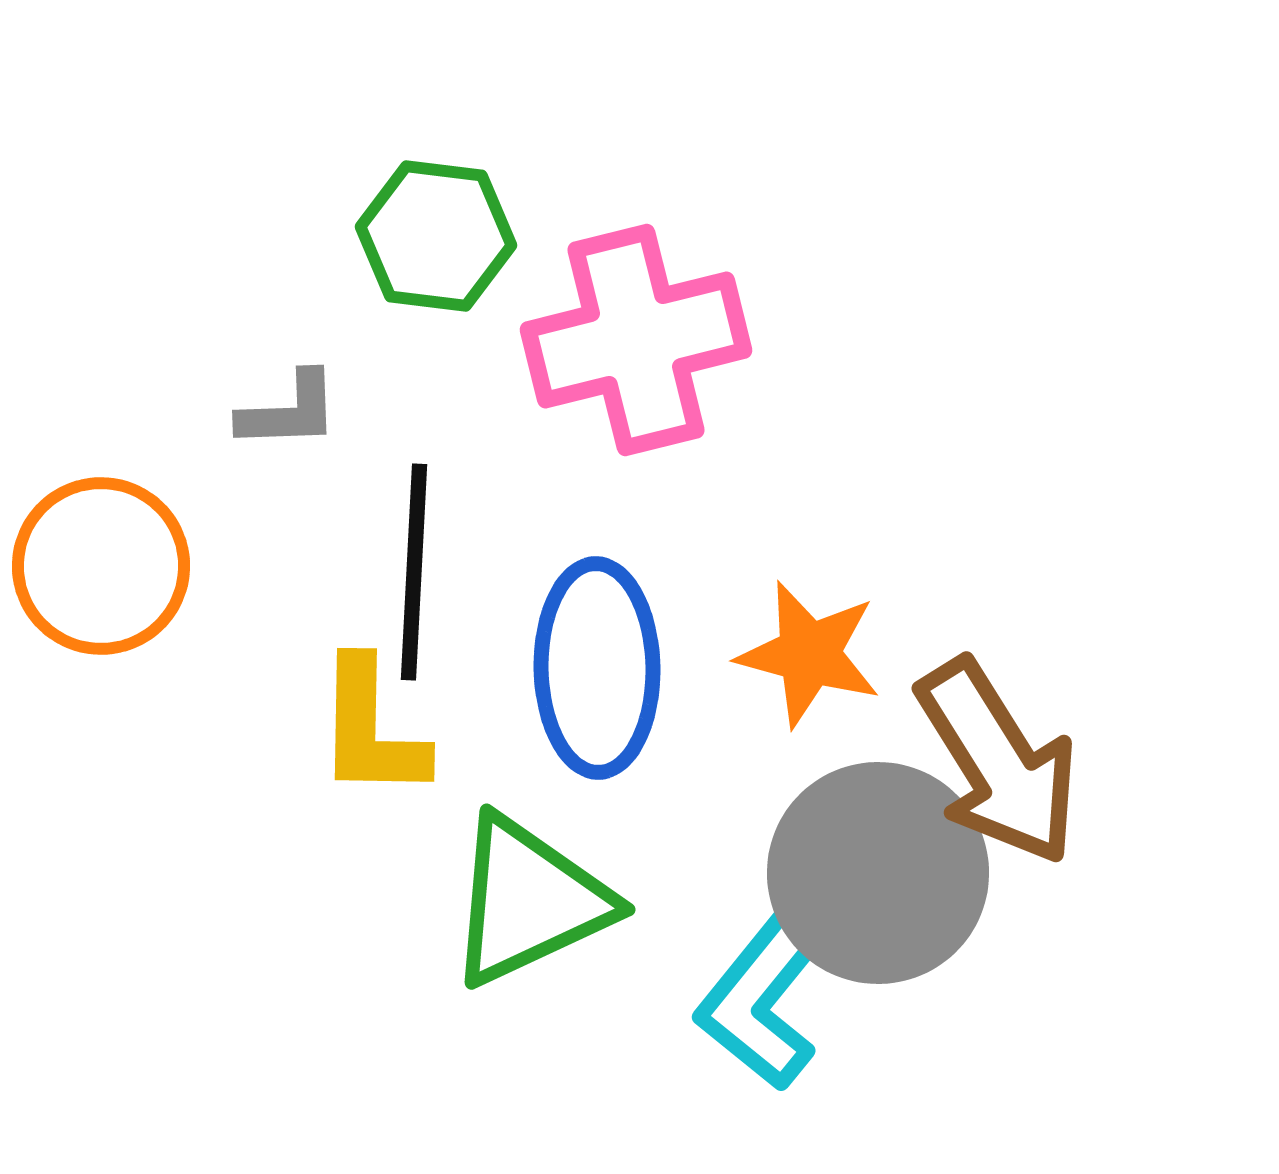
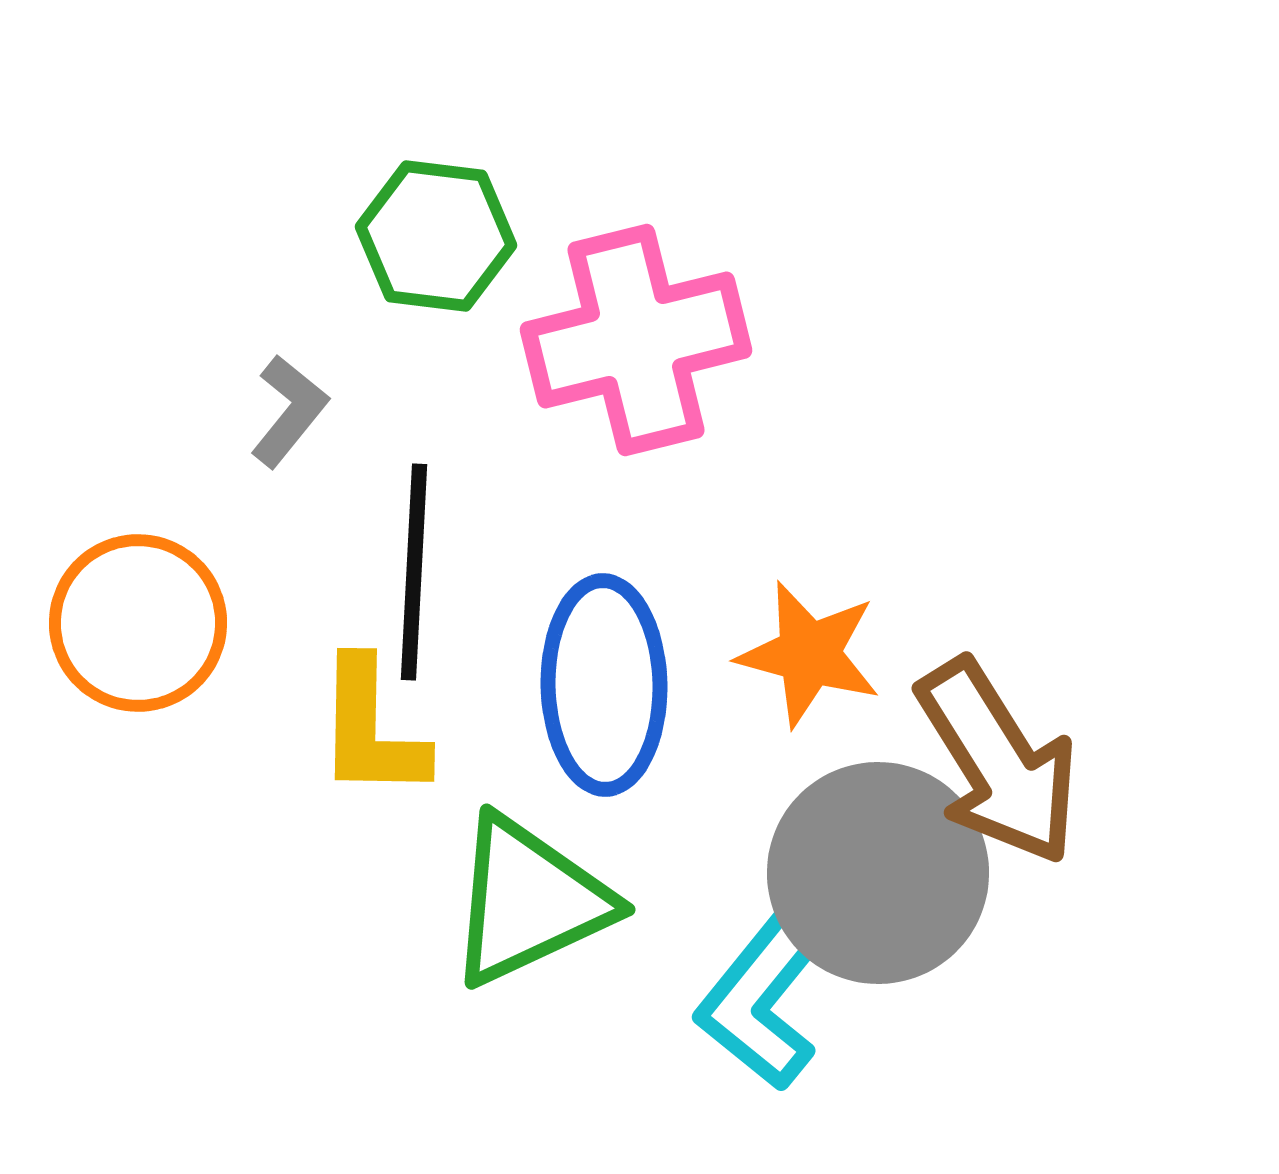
gray L-shape: rotated 49 degrees counterclockwise
orange circle: moved 37 px right, 57 px down
blue ellipse: moved 7 px right, 17 px down
